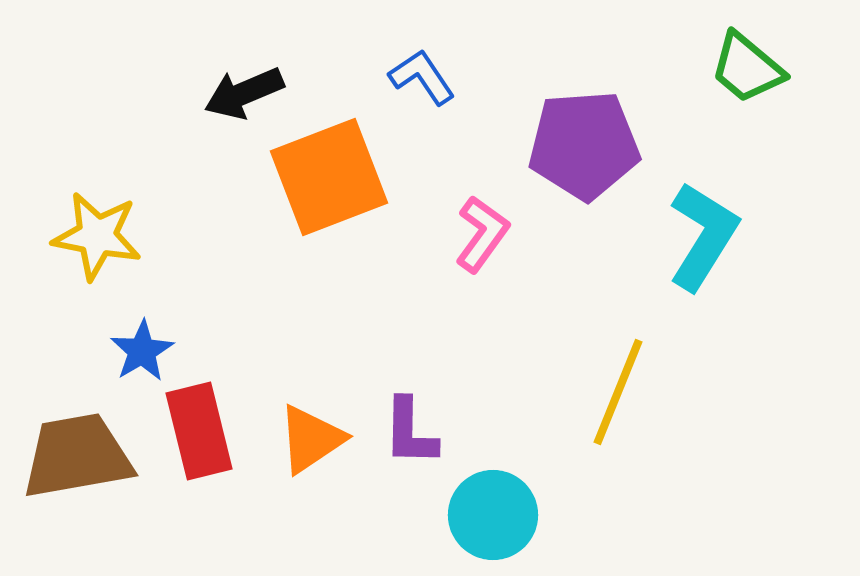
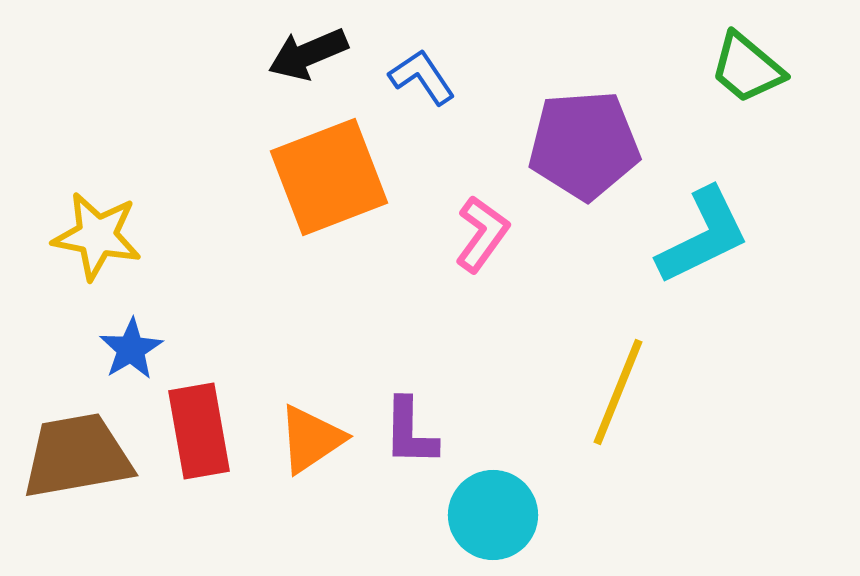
black arrow: moved 64 px right, 39 px up
cyan L-shape: rotated 32 degrees clockwise
blue star: moved 11 px left, 2 px up
red rectangle: rotated 4 degrees clockwise
